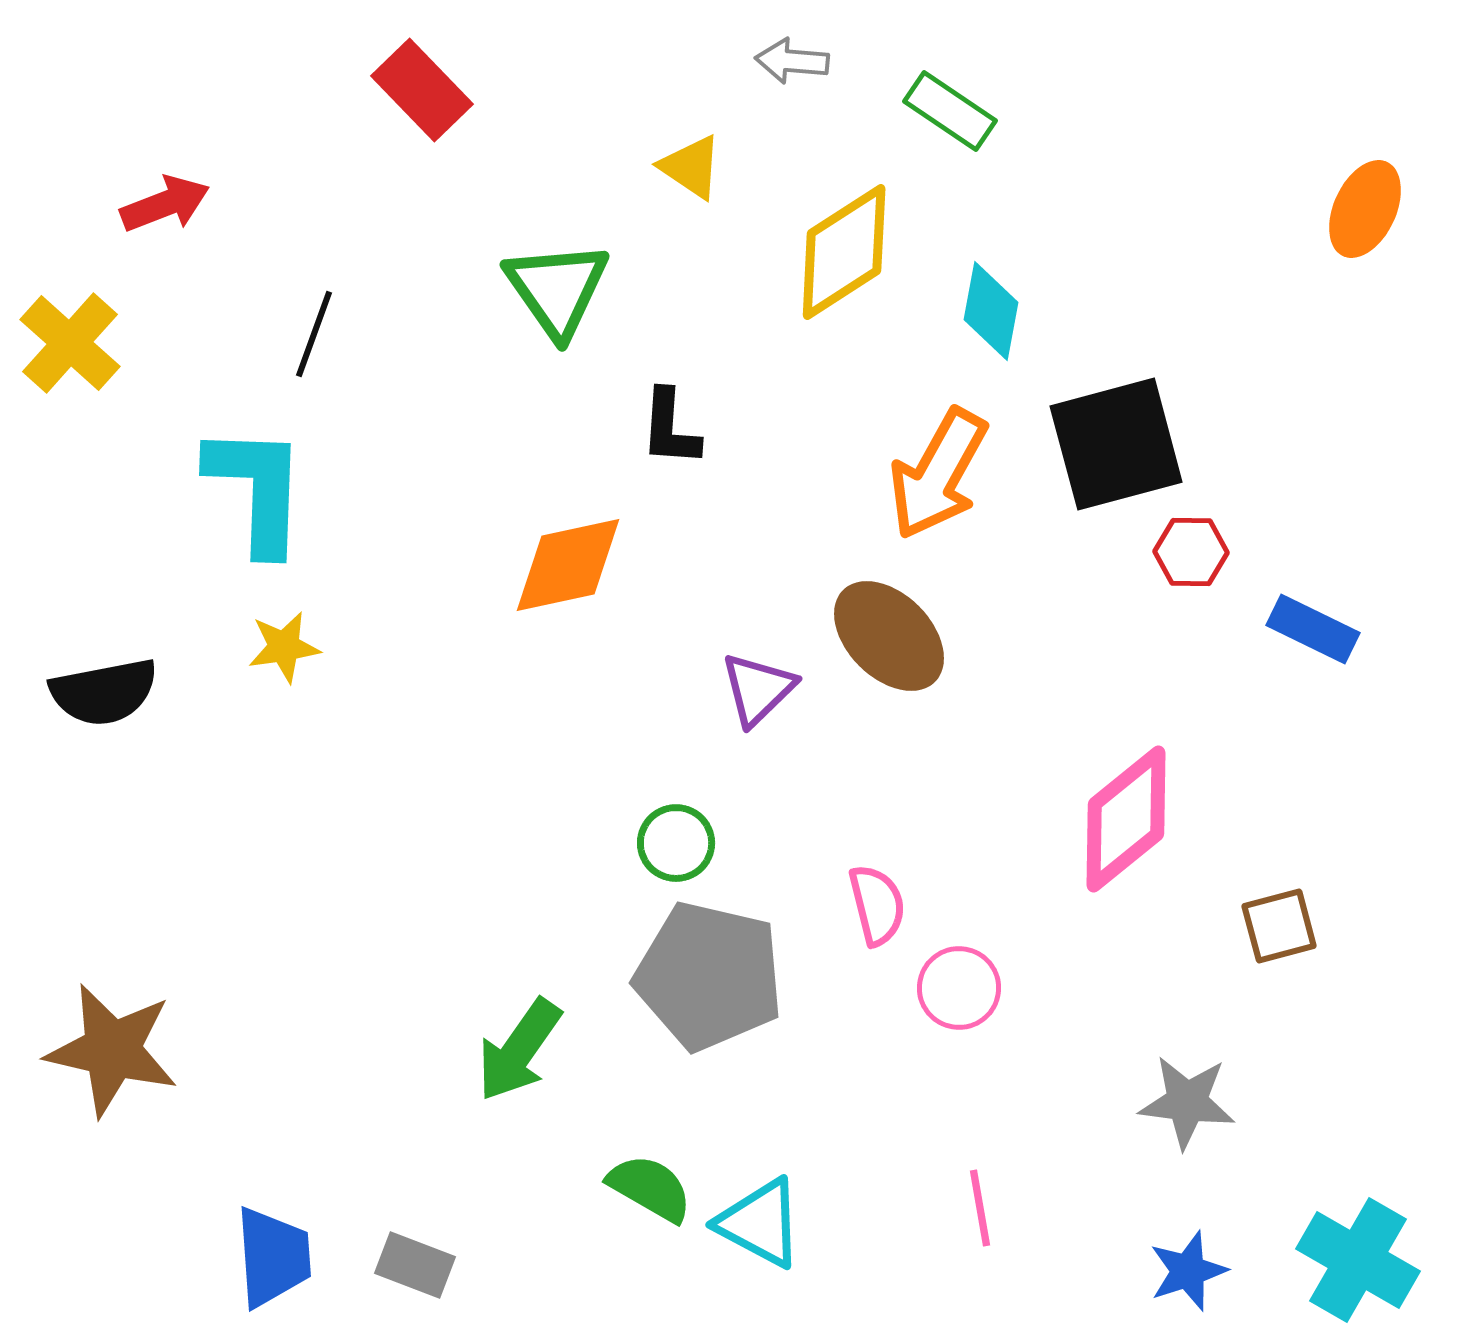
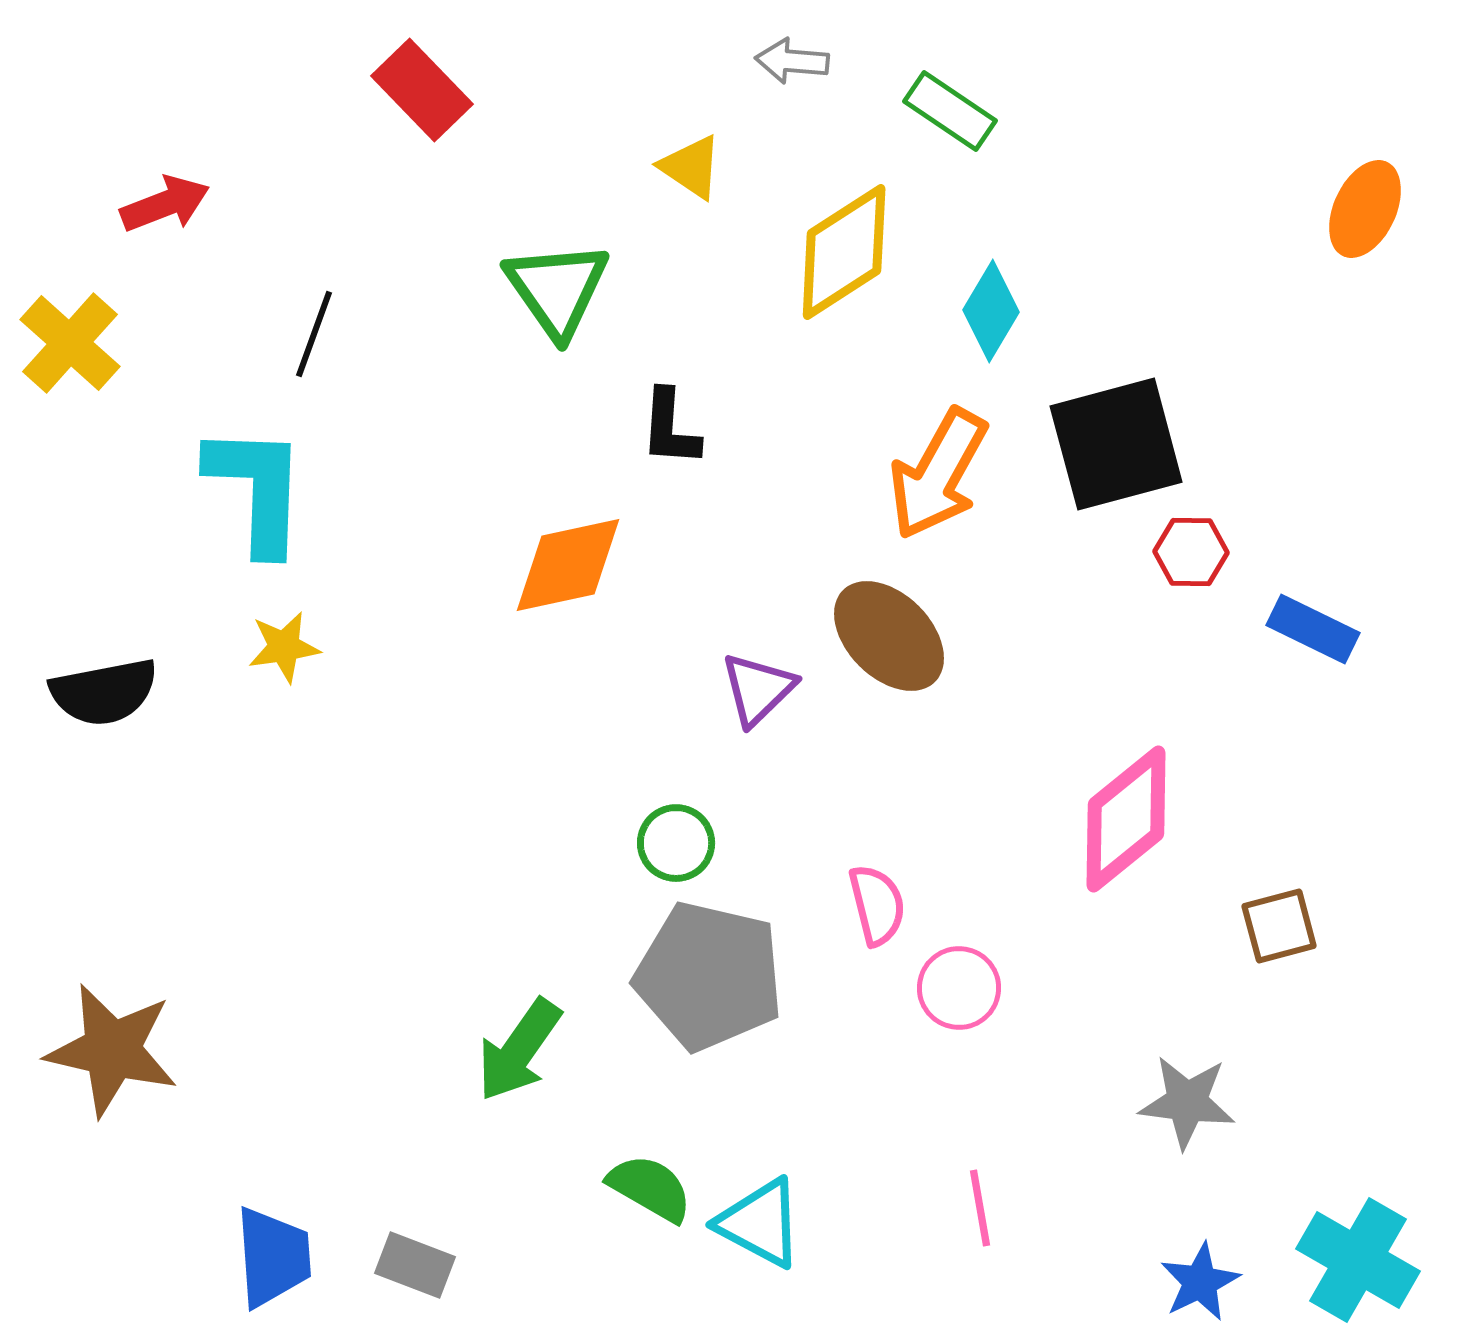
cyan diamond: rotated 20 degrees clockwise
blue star: moved 12 px right, 11 px down; rotated 8 degrees counterclockwise
